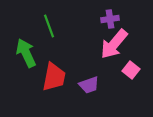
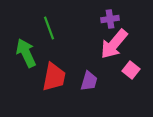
green line: moved 2 px down
purple trapezoid: moved 4 px up; rotated 55 degrees counterclockwise
